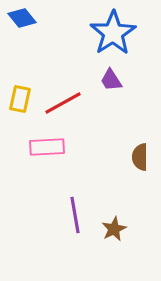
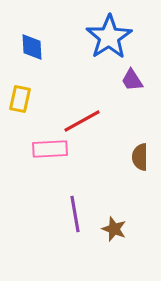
blue diamond: moved 10 px right, 29 px down; rotated 36 degrees clockwise
blue star: moved 4 px left, 4 px down
purple trapezoid: moved 21 px right
red line: moved 19 px right, 18 px down
pink rectangle: moved 3 px right, 2 px down
purple line: moved 1 px up
brown star: rotated 25 degrees counterclockwise
